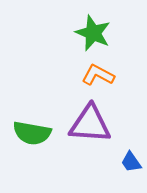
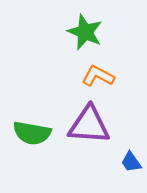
green star: moved 8 px left, 1 px up
orange L-shape: moved 1 px down
purple triangle: moved 1 px left, 1 px down
